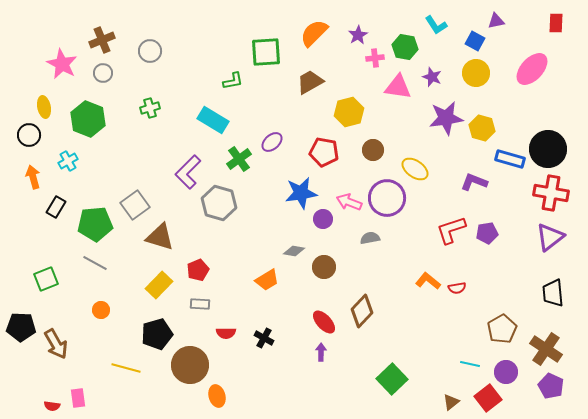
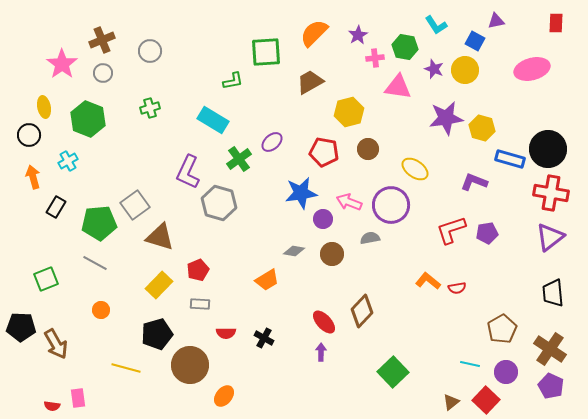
pink star at (62, 64): rotated 8 degrees clockwise
pink ellipse at (532, 69): rotated 32 degrees clockwise
yellow circle at (476, 73): moved 11 px left, 3 px up
purple star at (432, 77): moved 2 px right, 8 px up
brown circle at (373, 150): moved 5 px left, 1 px up
purple L-shape at (188, 172): rotated 20 degrees counterclockwise
purple circle at (387, 198): moved 4 px right, 7 px down
green pentagon at (95, 224): moved 4 px right, 1 px up
brown circle at (324, 267): moved 8 px right, 13 px up
brown cross at (546, 349): moved 4 px right
green square at (392, 379): moved 1 px right, 7 px up
orange ellipse at (217, 396): moved 7 px right; rotated 55 degrees clockwise
red square at (488, 398): moved 2 px left, 2 px down; rotated 8 degrees counterclockwise
